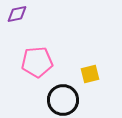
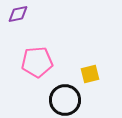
purple diamond: moved 1 px right
black circle: moved 2 px right
